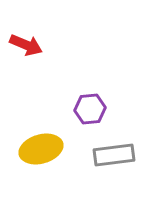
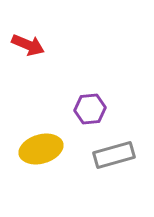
red arrow: moved 2 px right
gray rectangle: rotated 9 degrees counterclockwise
